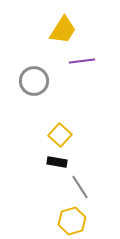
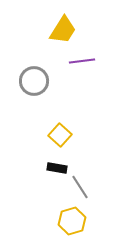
black rectangle: moved 6 px down
